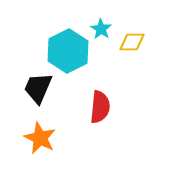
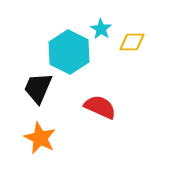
cyan hexagon: moved 1 px right, 1 px down; rotated 6 degrees counterclockwise
red semicircle: rotated 72 degrees counterclockwise
